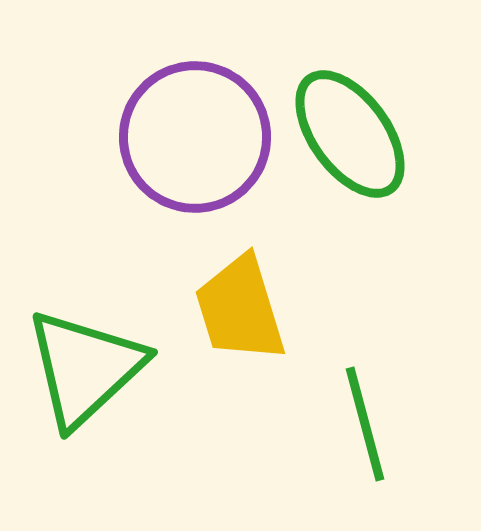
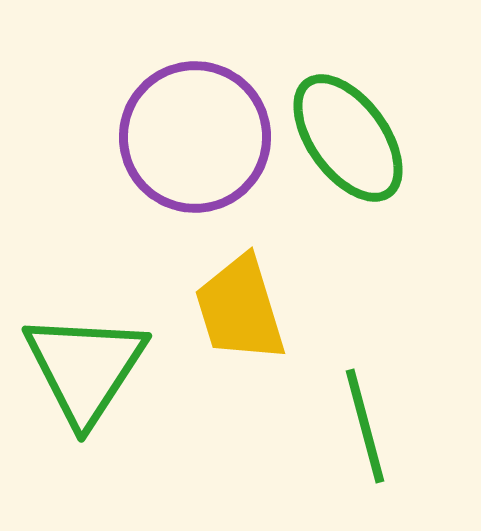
green ellipse: moved 2 px left, 4 px down
green triangle: rotated 14 degrees counterclockwise
green line: moved 2 px down
